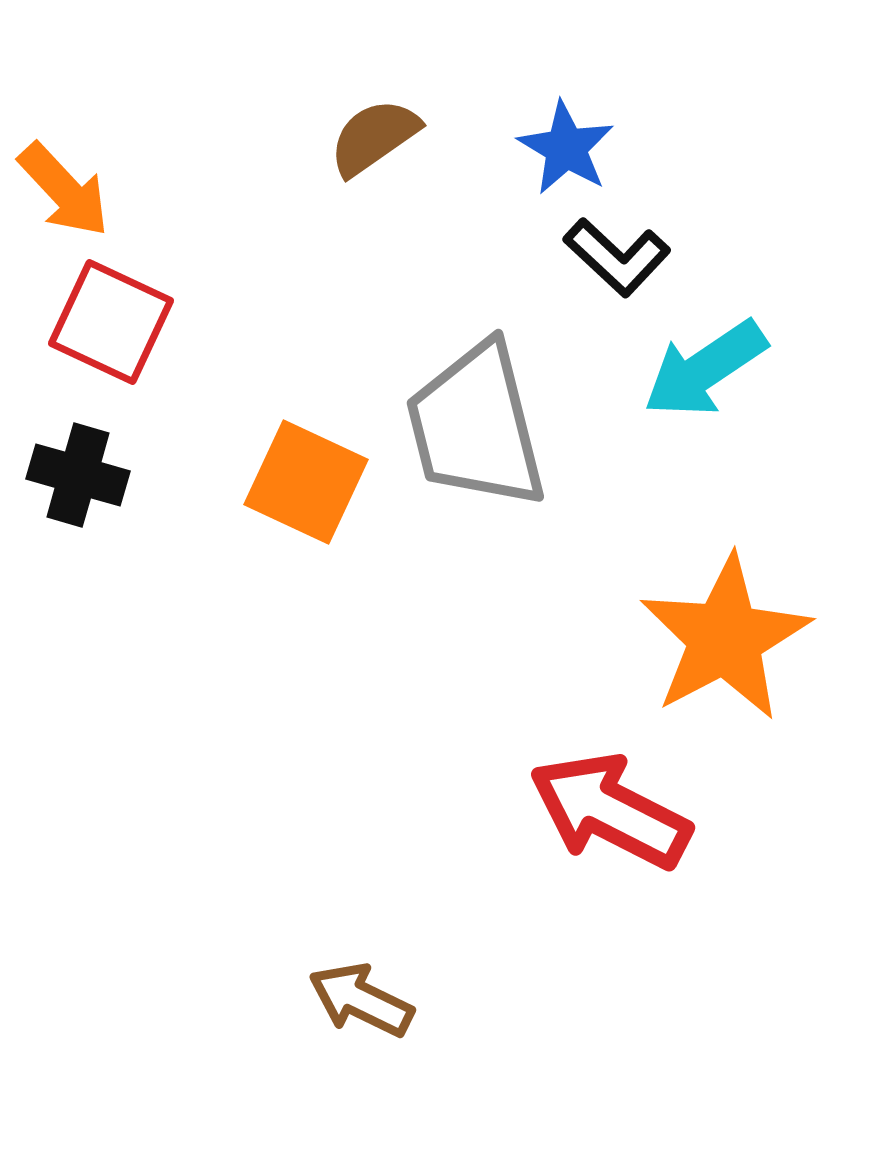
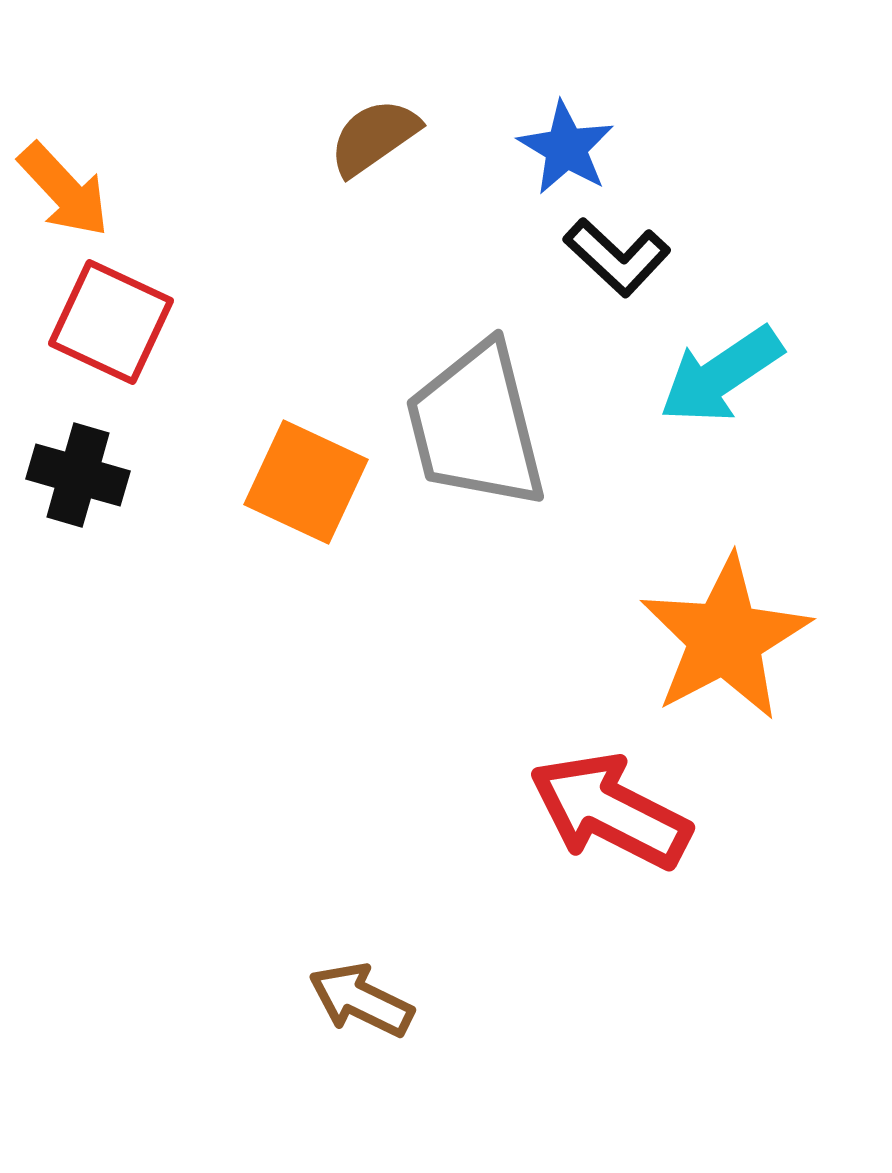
cyan arrow: moved 16 px right, 6 px down
